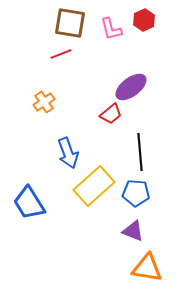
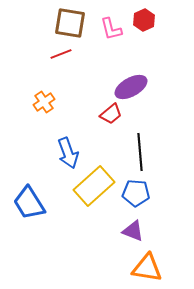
purple ellipse: rotated 8 degrees clockwise
